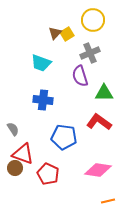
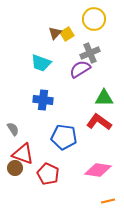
yellow circle: moved 1 px right, 1 px up
purple semicircle: moved 7 px up; rotated 75 degrees clockwise
green triangle: moved 5 px down
